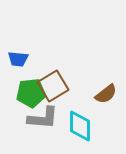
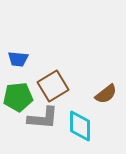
green pentagon: moved 13 px left, 4 px down
